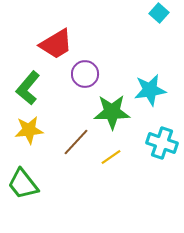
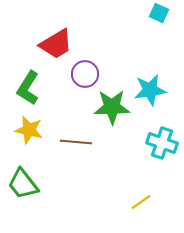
cyan square: rotated 18 degrees counterclockwise
green L-shape: rotated 8 degrees counterclockwise
green star: moved 5 px up
yellow star: rotated 20 degrees clockwise
brown line: rotated 52 degrees clockwise
yellow line: moved 30 px right, 45 px down
